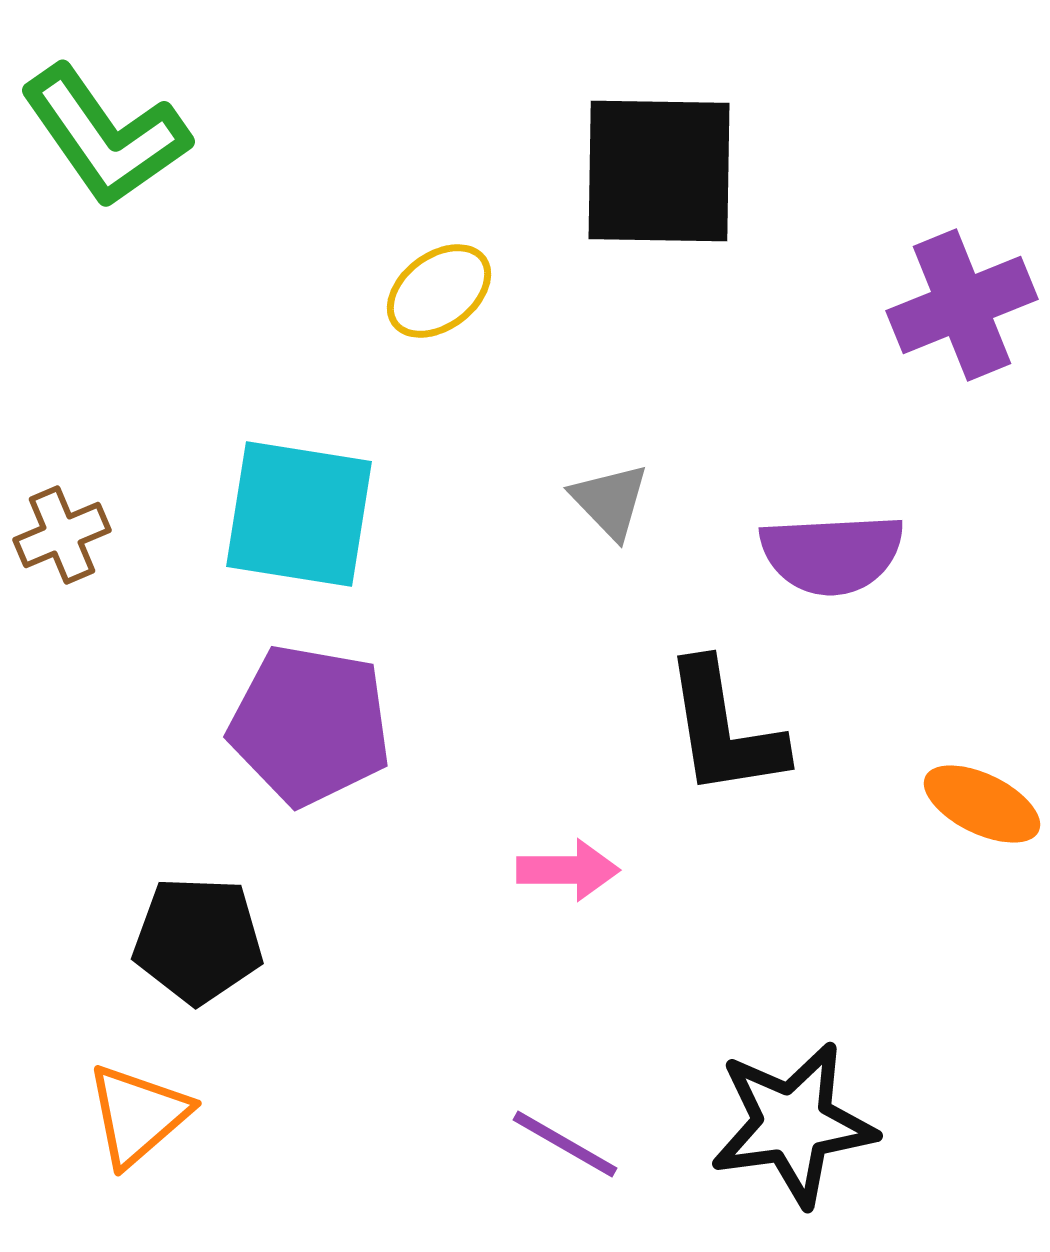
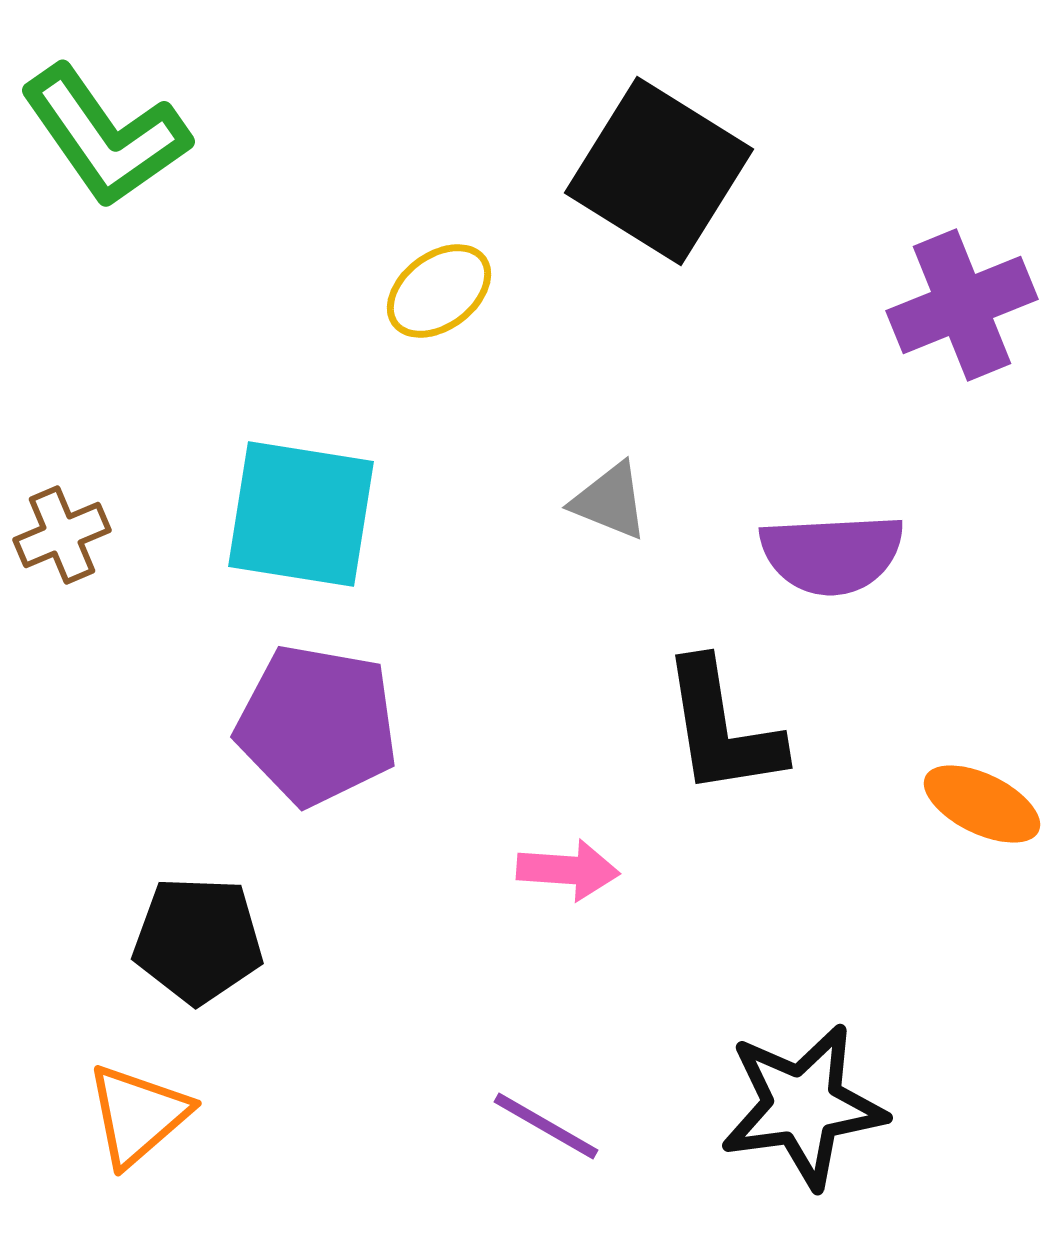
black square: rotated 31 degrees clockwise
gray triangle: rotated 24 degrees counterclockwise
cyan square: moved 2 px right
purple pentagon: moved 7 px right
black L-shape: moved 2 px left, 1 px up
pink arrow: rotated 4 degrees clockwise
black star: moved 10 px right, 18 px up
purple line: moved 19 px left, 18 px up
